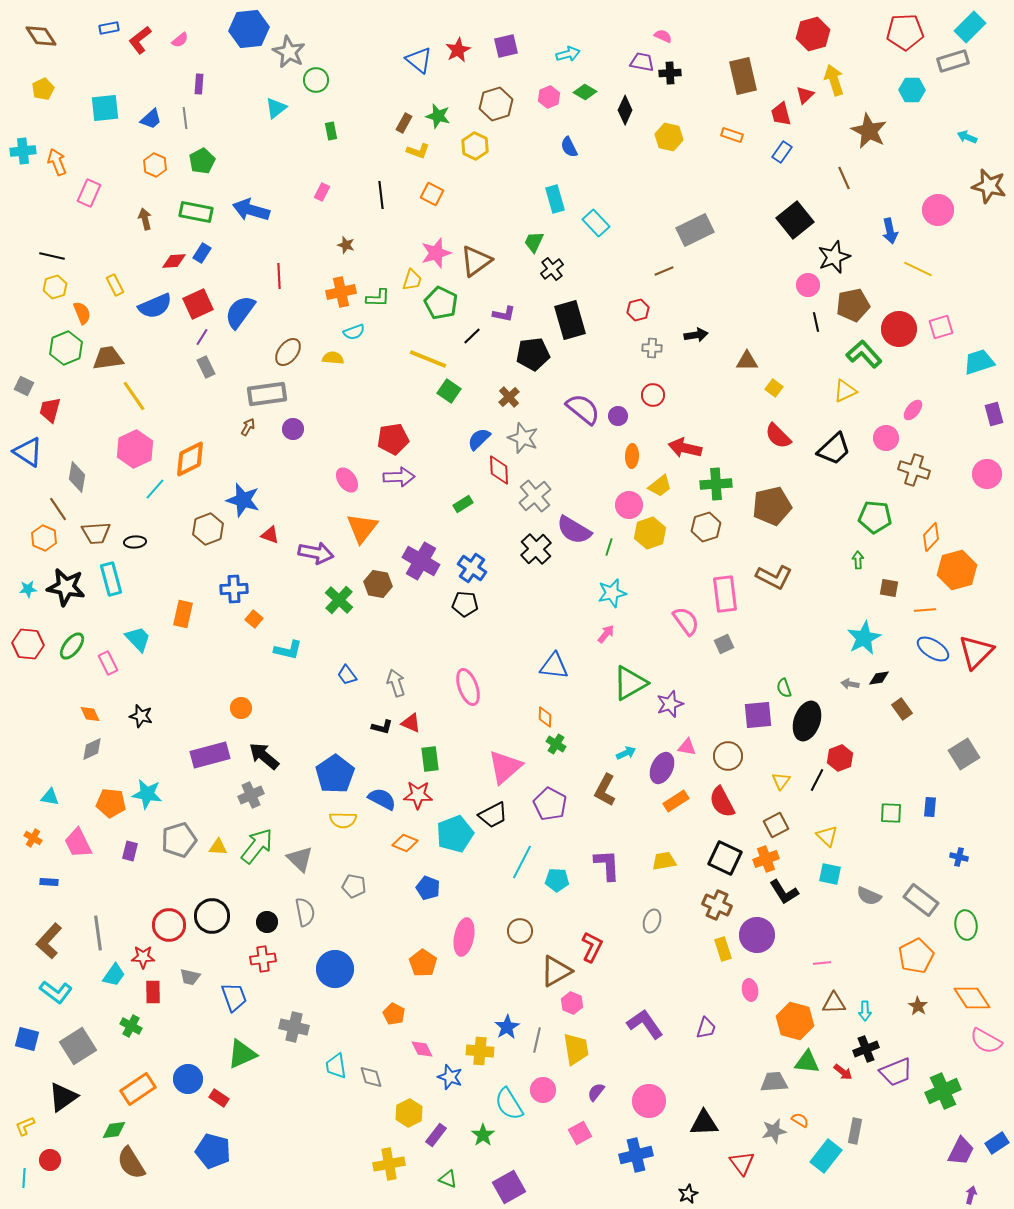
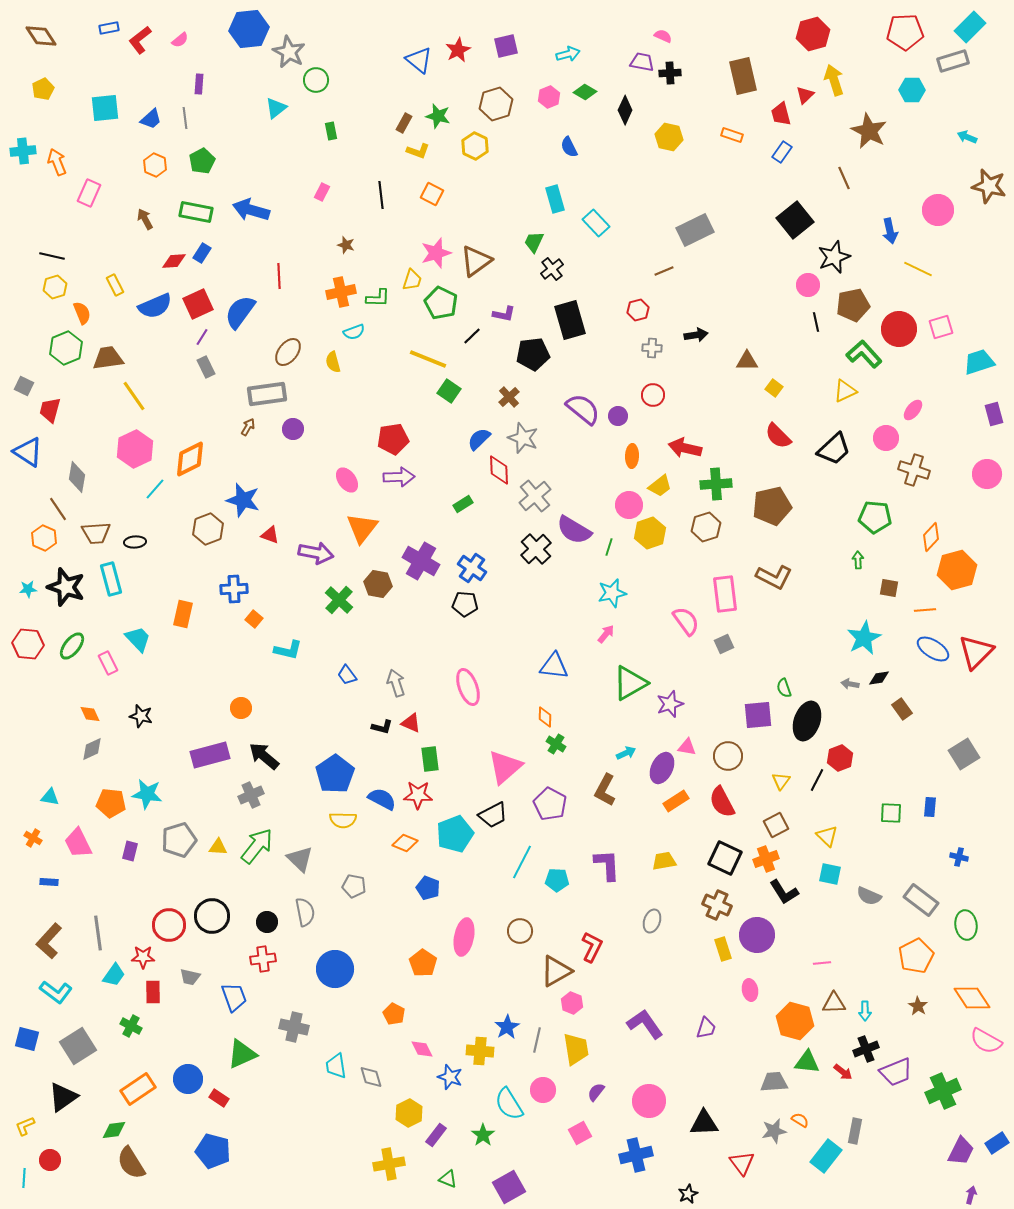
brown arrow at (145, 219): rotated 15 degrees counterclockwise
yellow semicircle at (333, 358): moved 4 px down; rotated 110 degrees counterclockwise
black star at (66, 587): rotated 9 degrees clockwise
